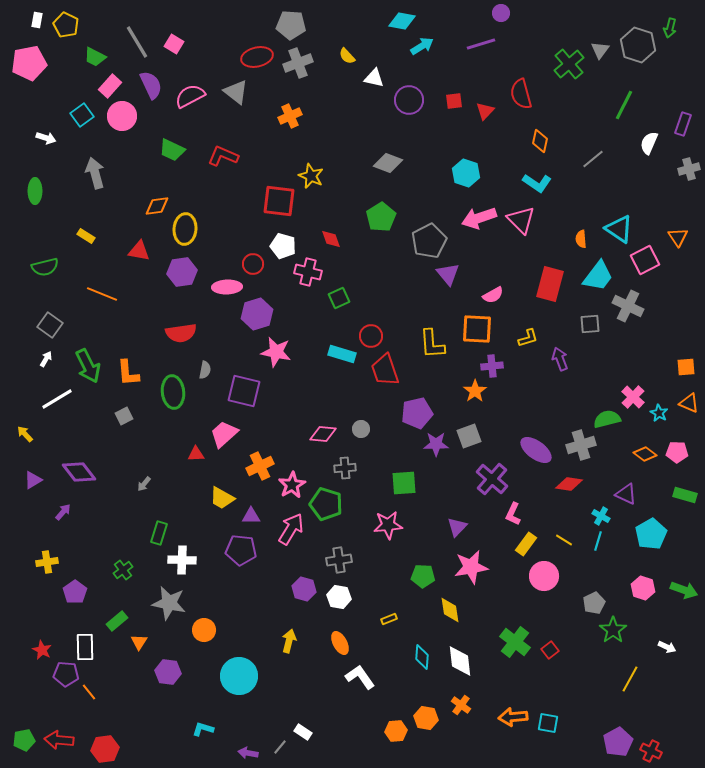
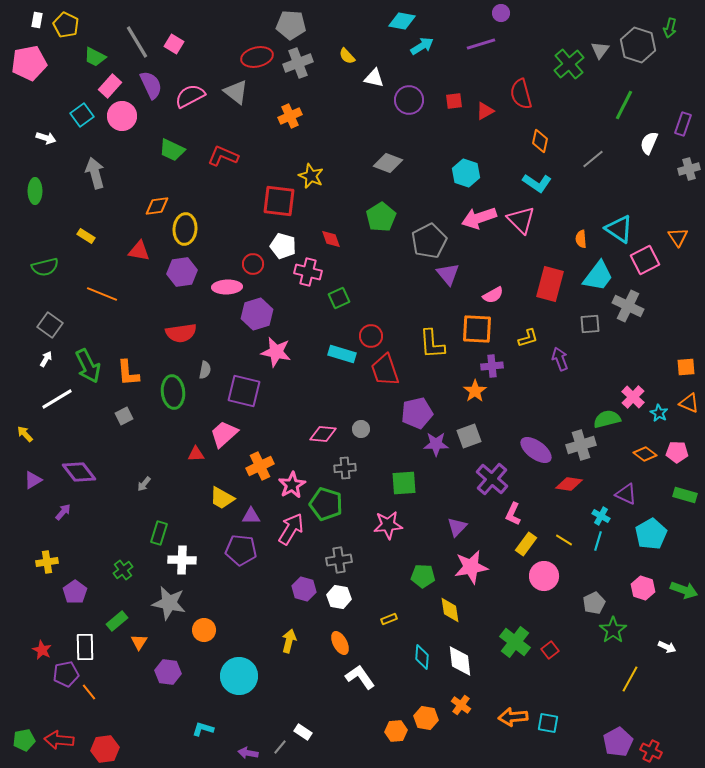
red triangle at (485, 111): rotated 18 degrees clockwise
purple pentagon at (66, 674): rotated 15 degrees counterclockwise
